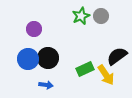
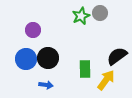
gray circle: moved 1 px left, 3 px up
purple circle: moved 1 px left, 1 px down
blue circle: moved 2 px left
green rectangle: rotated 66 degrees counterclockwise
yellow arrow: moved 5 px down; rotated 110 degrees counterclockwise
